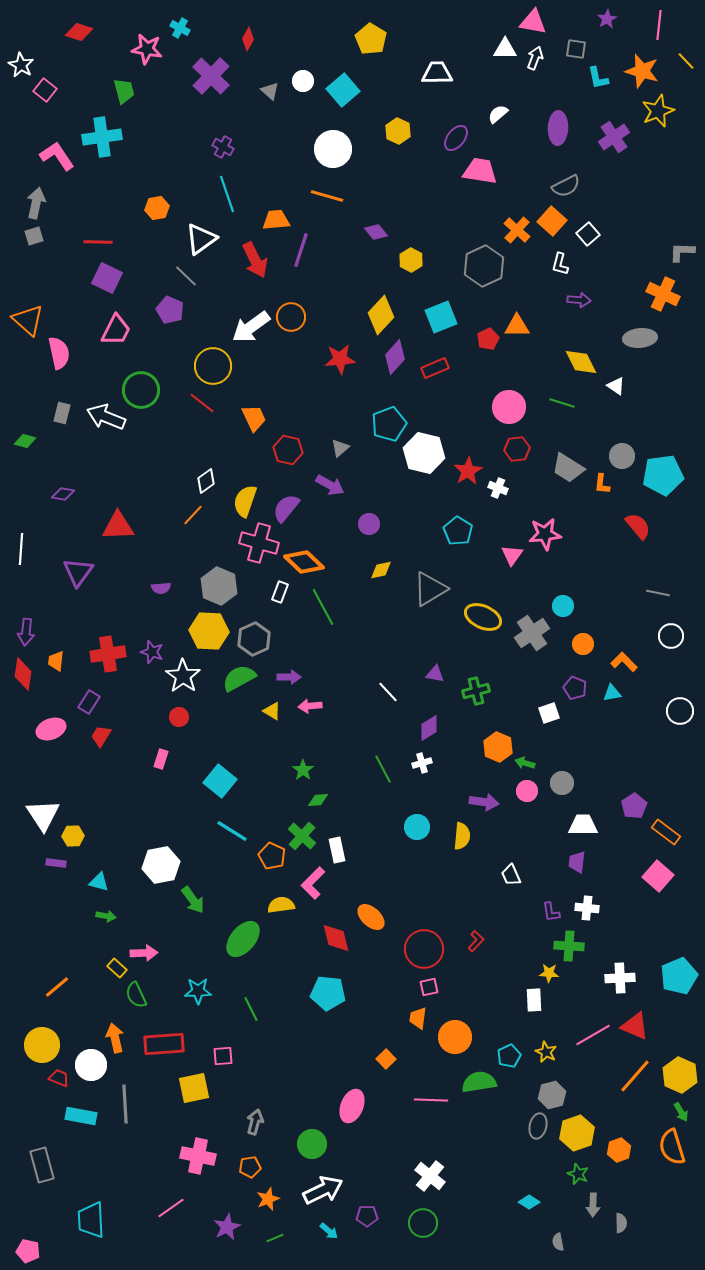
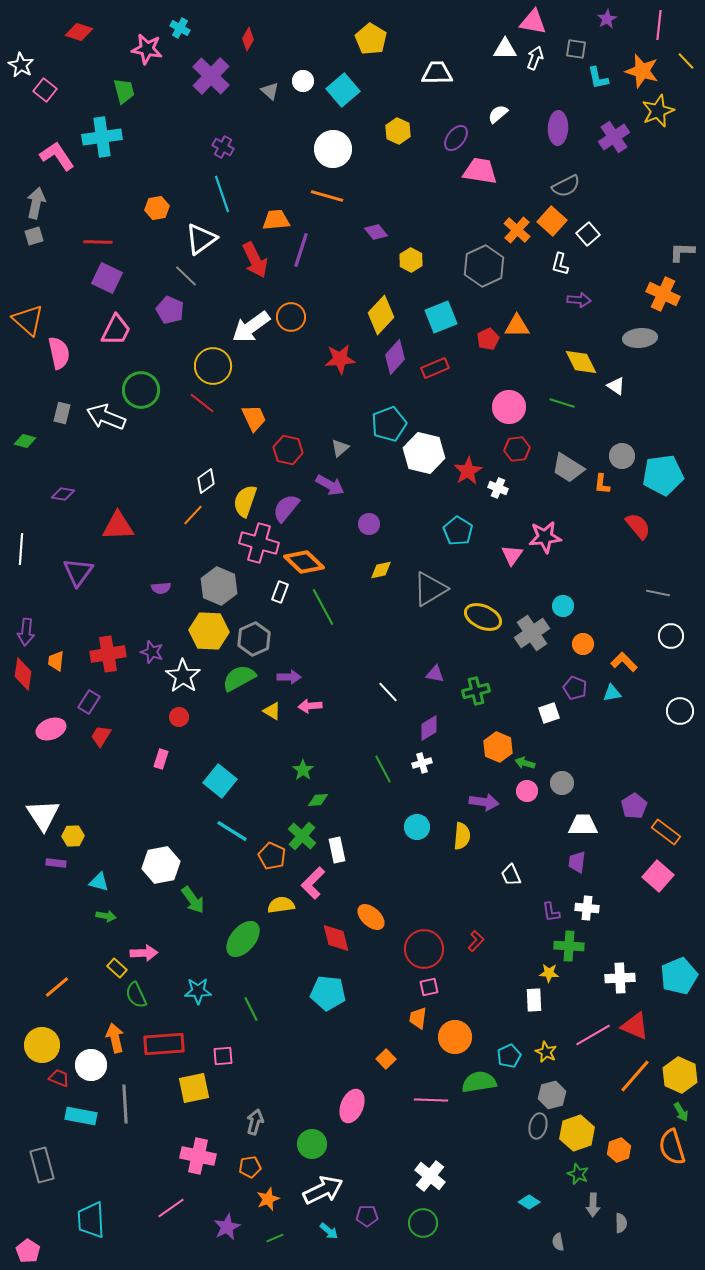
cyan line at (227, 194): moved 5 px left
pink star at (545, 534): moved 3 px down
pink pentagon at (28, 1251): rotated 20 degrees clockwise
